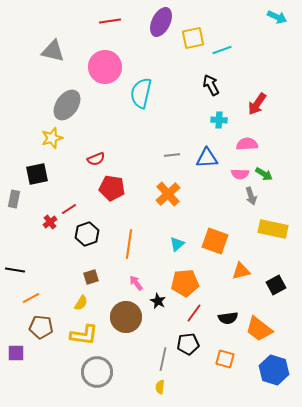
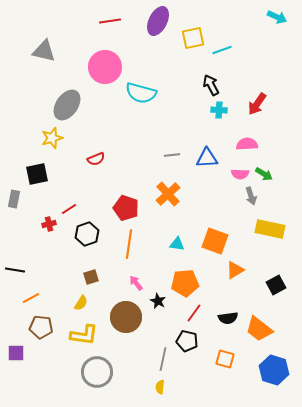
purple ellipse at (161, 22): moved 3 px left, 1 px up
gray triangle at (53, 51): moved 9 px left
cyan semicircle at (141, 93): rotated 88 degrees counterclockwise
cyan cross at (219, 120): moved 10 px up
red pentagon at (112, 188): moved 14 px right, 20 px down; rotated 10 degrees clockwise
red cross at (50, 222): moved 1 px left, 2 px down; rotated 24 degrees clockwise
yellow rectangle at (273, 229): moved 3 px left
cyan triangle at (177, 244): rotated 49 degrees clockwise
orange triangle at (241, 271): moved 6 px left, 1 px up; rotated 18 degrees counterclockwise
black pentagon at (188, 344): moved 1 px left, 3 px up; rotated 20 degrees clockwise
